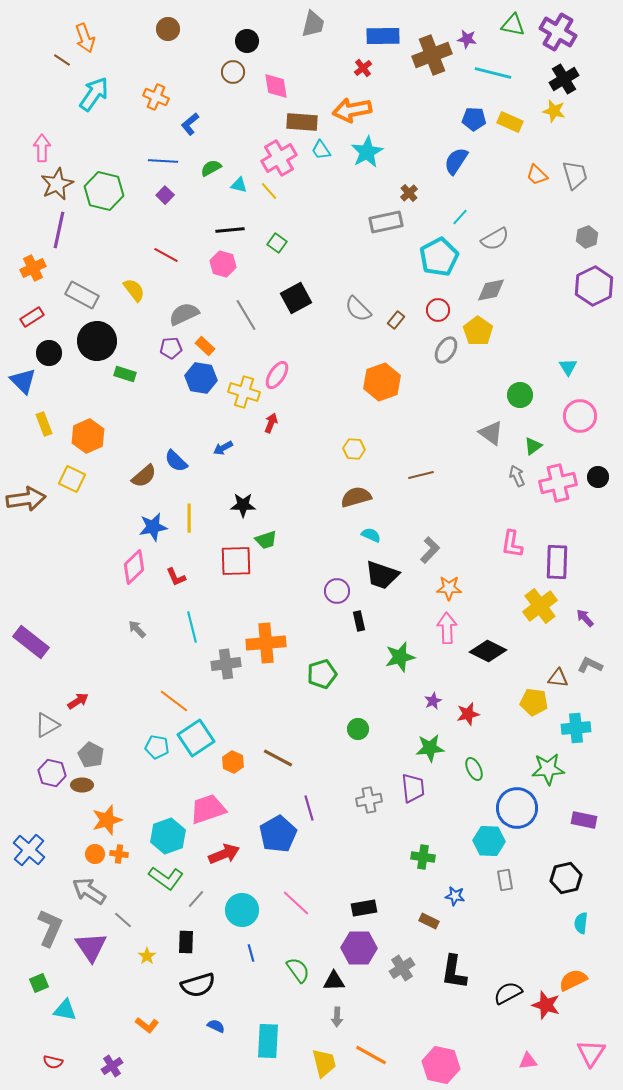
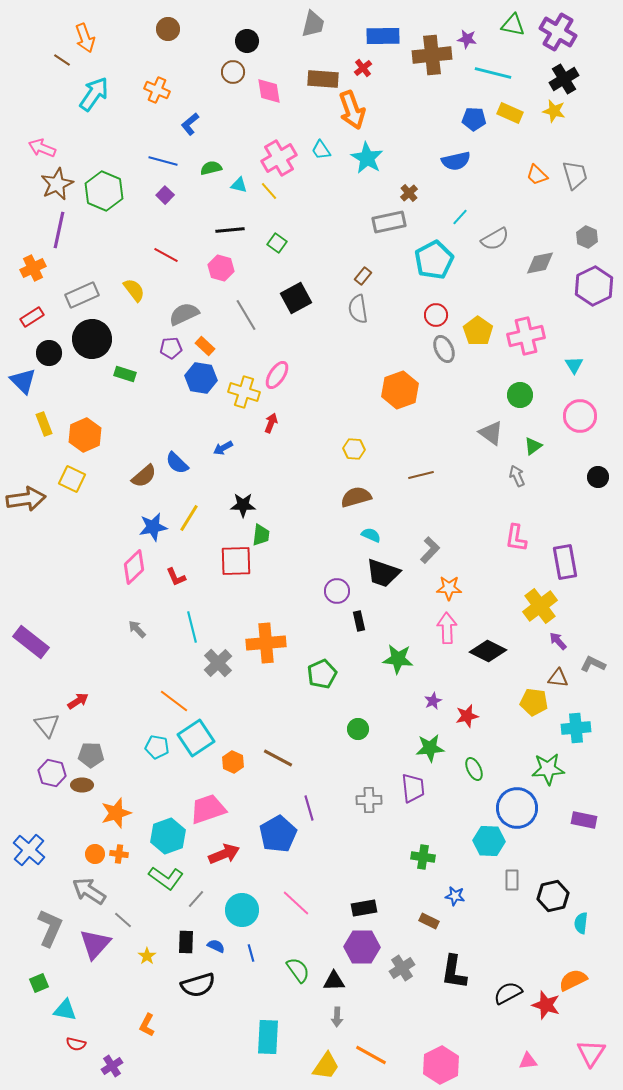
brown cross at (432, 55): rotated 15 degrees clockwise
pink diamond at (276, 86): moved 7 px left, 5 px down
orange cross at (156, 97): moved 1 px right, 7 px up
orange arrow at (352, 110): rotated 99 degrees counterclockwise
brown rectangle at (302, 122): moved 21 px right, 43 px up
yellow rectangle at (510, 122): moved 9 px up
pink arrow at (42, 148): rotated 68 degrees counterclockwise
cyan star at (367, 152): moved 6 px down; rotated 12 degrees counterclockwise
blue line at (163, 161): rotated 12 degrees clockwise
blue semicircle at (456, 161): rotated 136 degrees counterclockwise
green semicircle at (211, 168): rotated 15 degrees clockwise
green hexagon at (104, 191): rotated 9 degrees clockwise
gray rectangle at (386, 222): moved 3 px right
gray hexagon at (587, 237): rotated 15 degrees counterclockwise
cyan pentagon at (439, 257): moved 5 px left, 3 px down
pink hexagon at (223, 264): moved 2 px left, 4 px down
gray diamond at (491, 290): moved 49 px right, 27 px up
gray rectangle at (82, 295): rotated 52 degrees counterclockwise
gray semicircle at (358, 309): rotated 36 degrees clockwise
red circle at (438, 310): moved 2 px left, 5 px down
brown rectangle at (396, 320): moved 33 px left, 44 px up
black circle at (97, 341): moved 5 px left, 2 px up
gray ellipse at (446, 350): moved 2 px left, 1 px up; rotated 56 degrees counterclockwise
cyan triangle at (568, 367): moved 6 px right, 2 px up
orange hexagon at (382, 382): moved 18 px right, 8 px down
orange hexagon at (88, 436): moved 3 px left, 1 px up
blue semicircle at (176, 461): moved 1 px right, 2 px down
pink cross at (558, 483): moved 32 px left, 147 px up
yellow line at (189, 518): rotated 32 degrees clockwise
green trapezoid at (266, 540): moved 5 px left, 5 px up; rotated 65 degrees counterclockwise
pink L-shape at (512, 544): moved 4 px right, 6 px up
purple rectangle at (557, 562): moved 8 px right; rotated 12 degrees counterclockwise
black trapezoid at (382, 575): moved 1 px right, 2 px up
purple arrow at (585, 618): moved 27 px left, 23 px down
green star at (400, 657): moved 2 px left, 2 px down; rotated 20 degrees clockwise
gray cross at (226, 664): moved 8 px left, 1 px up; rotated 36 degrees counterclockwise
gray L-shape at (590, 665): moved 3 px right, 1 px up
green pentagon at (322, 674): rotated 8 degrees counterclockwise
red star at (468, 714): moved 1 px left, 2 px down
gray triangle at (47, 725): rotated 40 degrees counterclockwise
gray pentagon at (91, 755): rotated 25 degrees counterclockwise
gray cross at (369, 800): rotated 10 degrees clockwise
orange star at (107, 820): moved 9 px right, 7 px up
black hexagon at (566, 878): moved 13 px left, 18 px down
gray rectangle at (505, 880): moved 7 px right; rotated 10 degrees clockwise
purple triangle at (91, 947): moved 4 px right, 3 px up; rotated 16 degrees clockwise
purple hexagon at (359, 948): moved 3 px right, 1 px up
orange L-shape at (147, 1025): rotated 80 degrees clockwise
blue semicircle at (216, 1026): moved 80 px up
cyan rectangle at (268, 1041): moved 4 px up
red semicircle at (53, 1062): moved 23 px right, 18 px up
yellow trapezoid at (324, 1063): moved 2 px right, 3 px down; rotated 48 degrees clockwise
pink hexagon at (441, 1065): rotated 21 degrees clockwise
